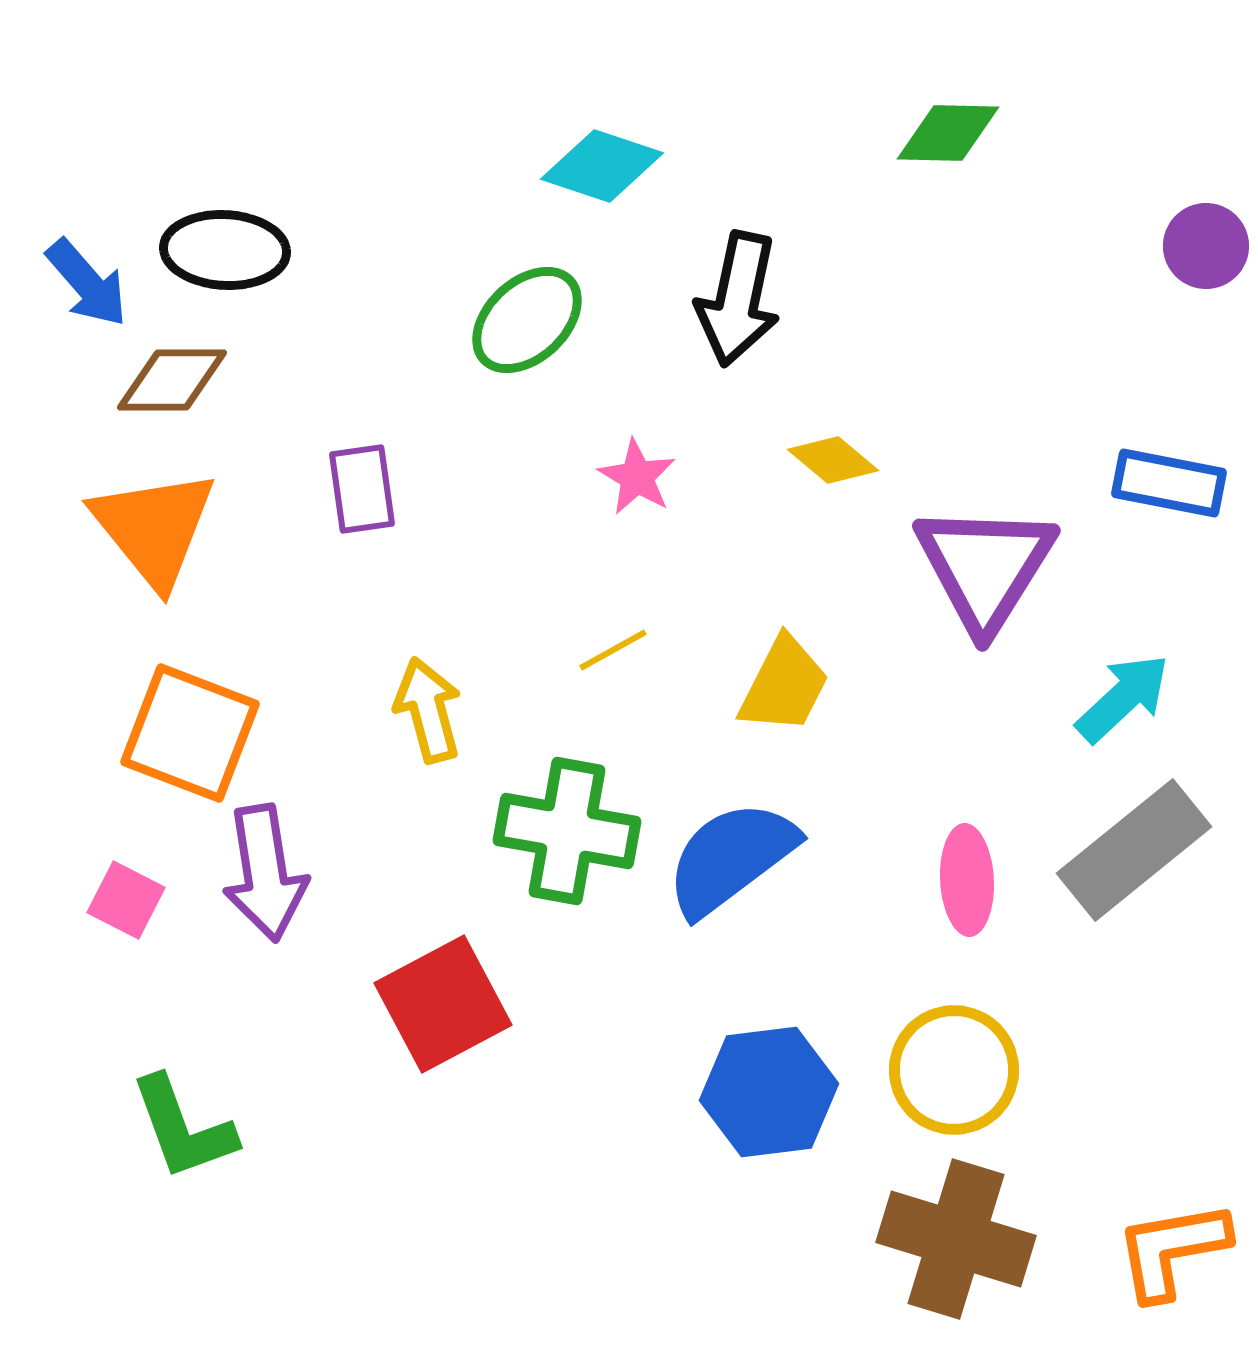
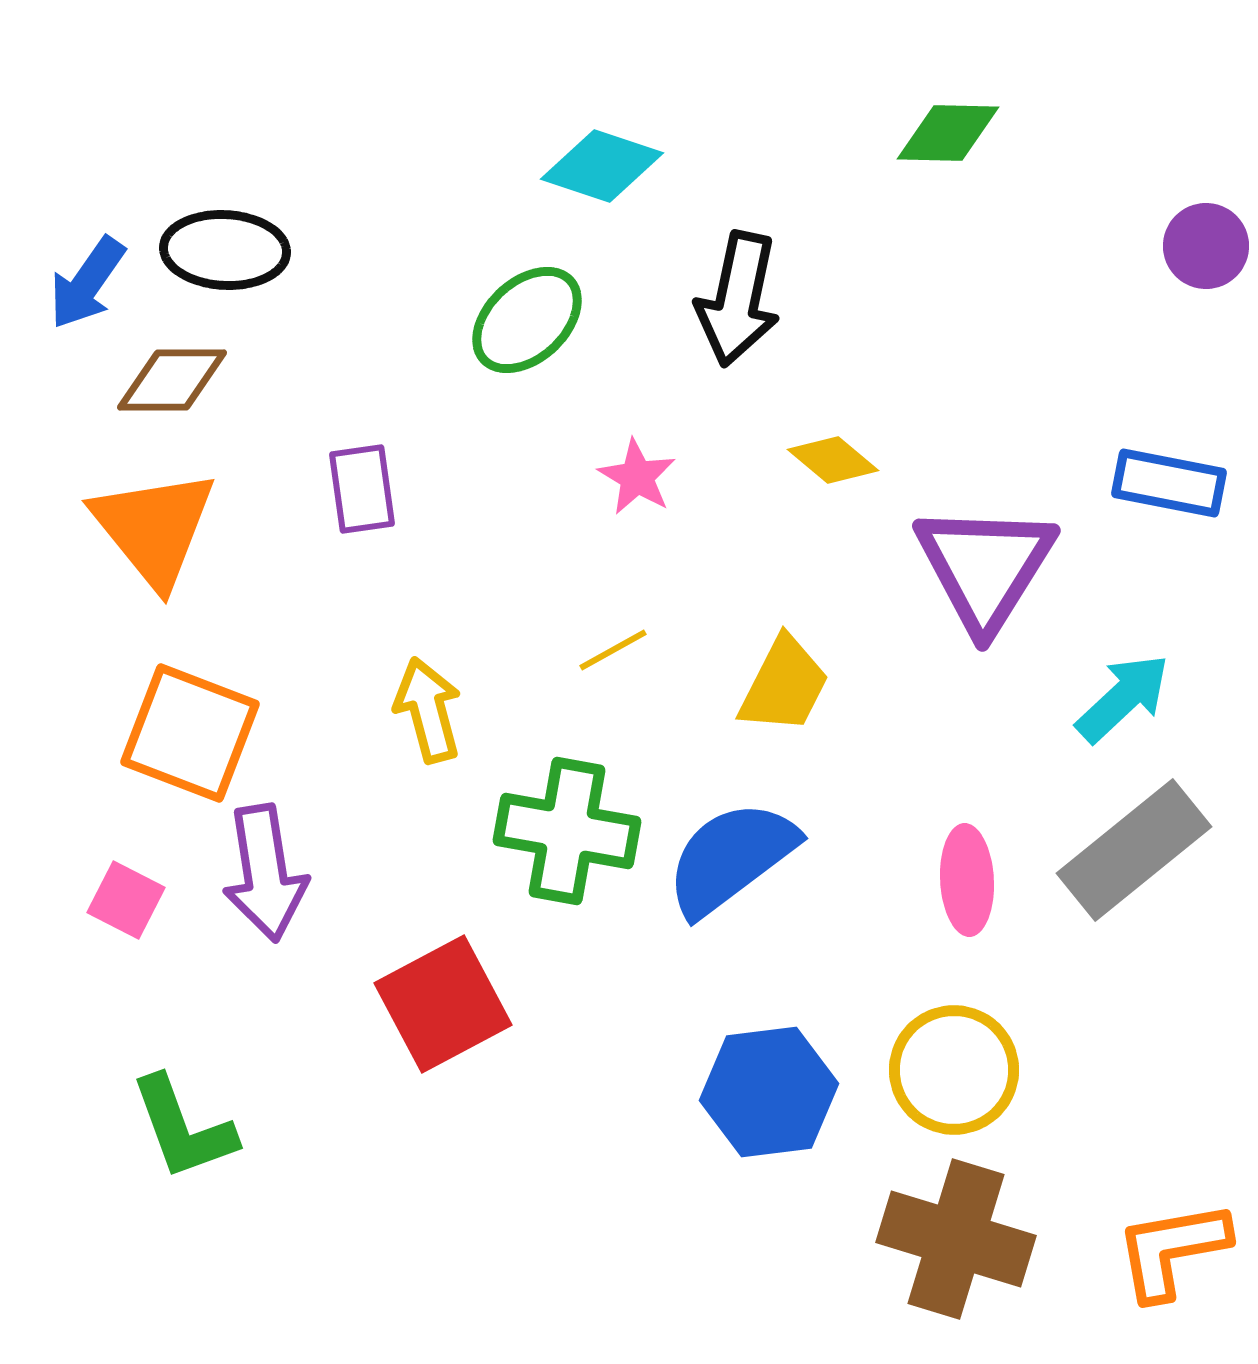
blue arrow: rotated 76 degrees clockwise
